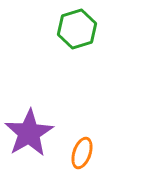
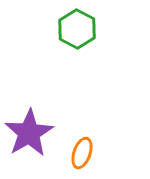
green hexagon: rotated 15 degrees counterclockwise
